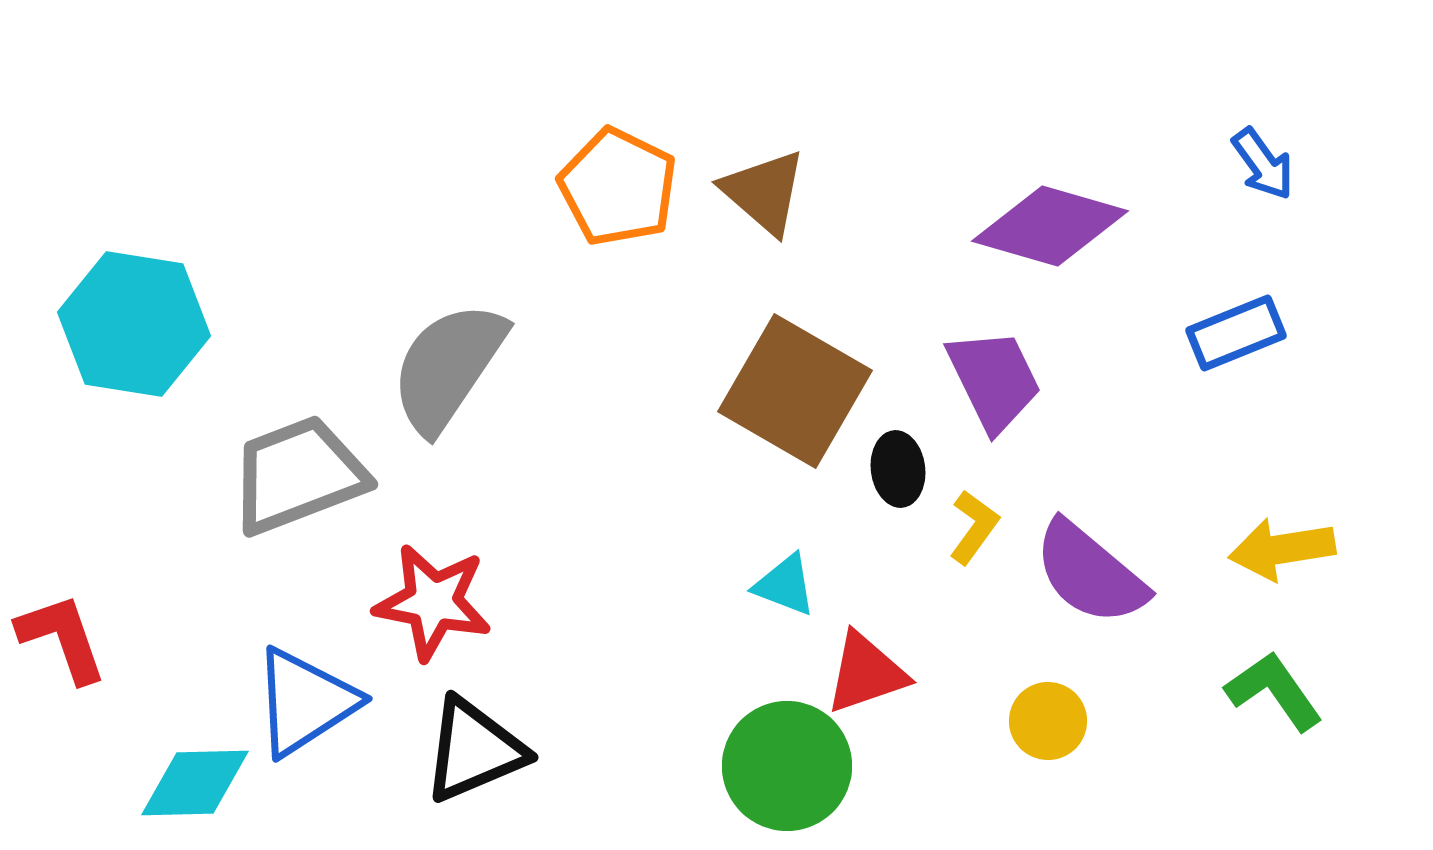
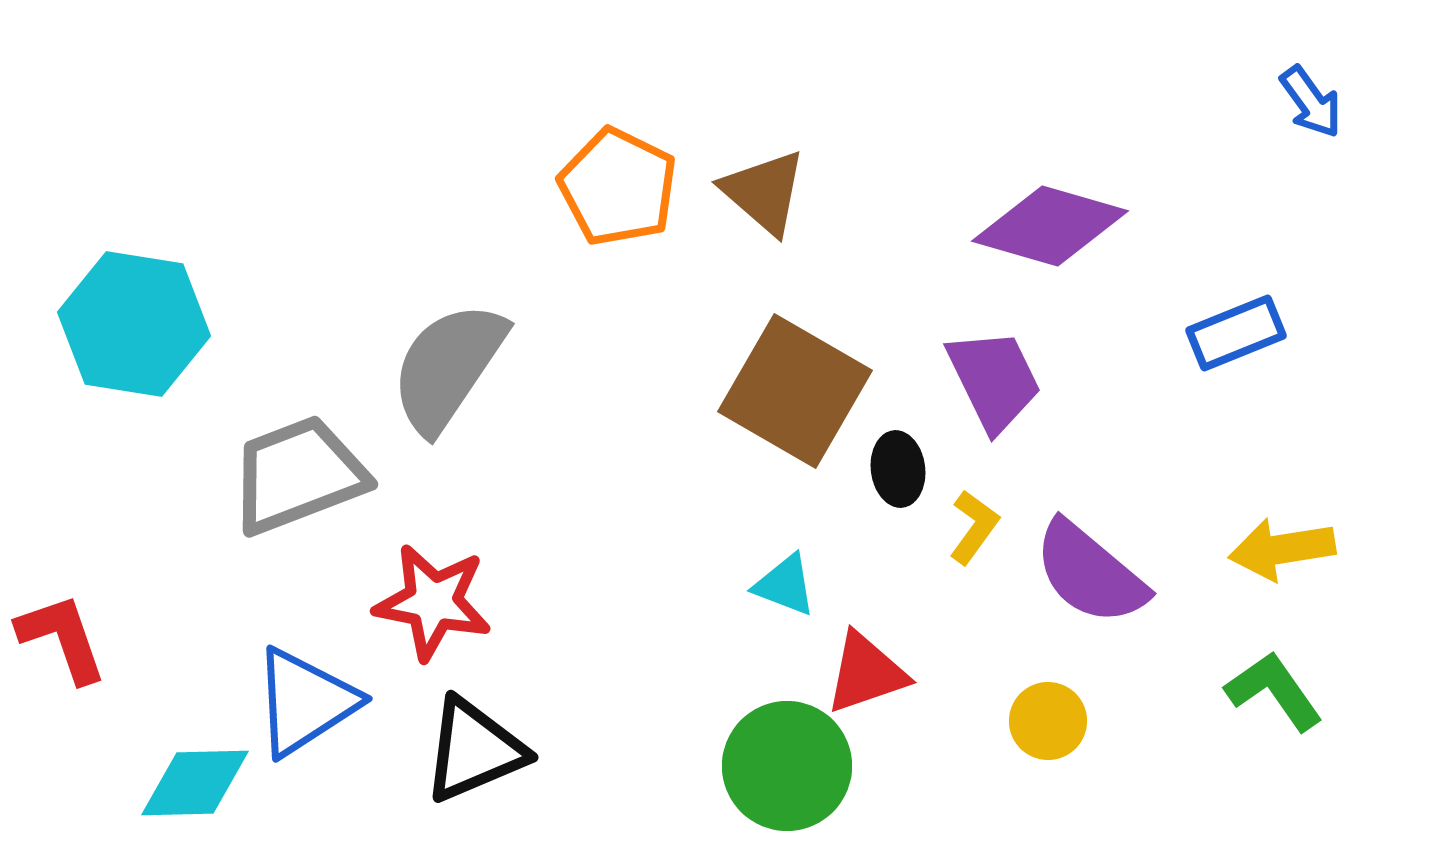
blue arrow: moved 48 px right, 62 px up
